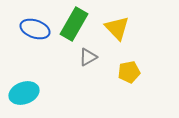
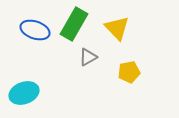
blue ellipse: moved 1 px down
